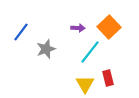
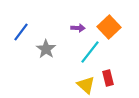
gray star: rotated 18 degrees counterclockwise
yellow triangle: moved 1 px right, 1 px down; rotated 18 degrees counterclockwise
